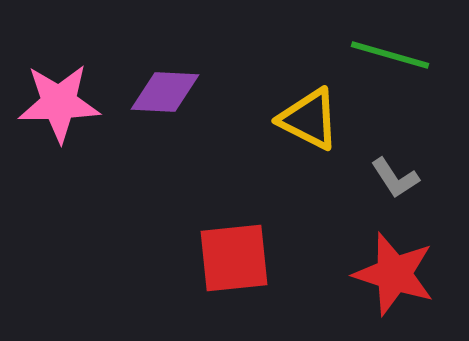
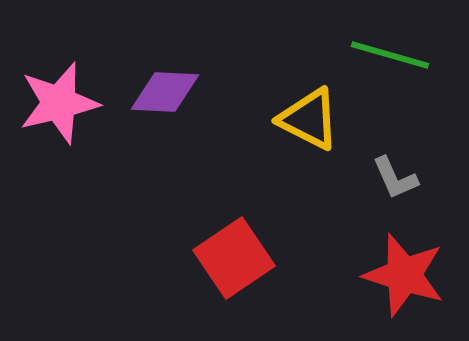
pink star: rotated 12 degrees counterclockwise
gray L-shape: rotated 9 degrees clockwise
red square: rotated 28 degrees counterclockwise
red star: moved 10 px right, 1 px down
